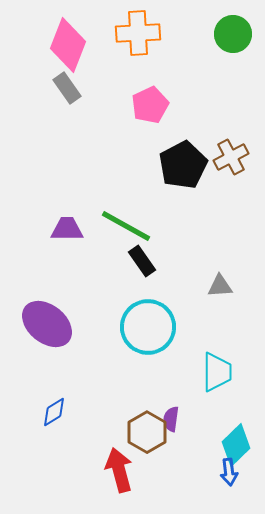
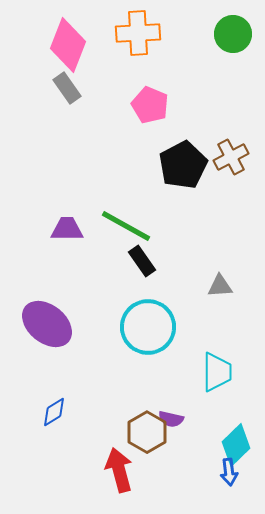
pink pentagon: rotated 24 degrees counterclockwise
purple semicircle: rotated 85 degrees counterclockwise
